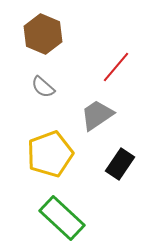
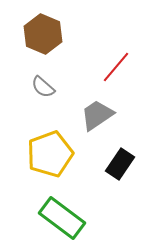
green rectangle: rotated 6 degrees counterclockwise
